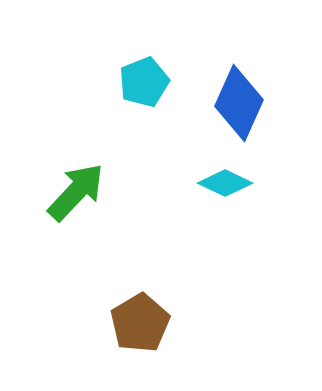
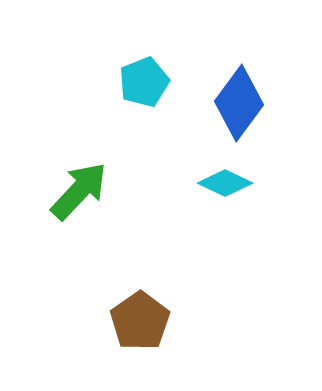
blue diamond: rotated 12 degrees clockwise
green arrow: moved 3 px right, 1 px up
brown pentagon: moved 2 px up; rotated 4 degrees counterclockwise
